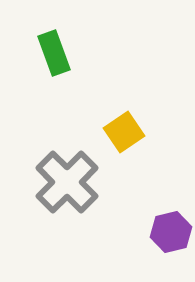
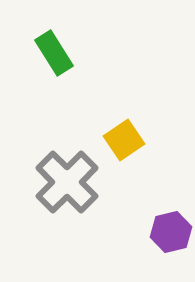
green rectangle: rotated 12 degrees counterclockwise
yellow square: moved 8 px down
